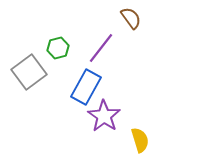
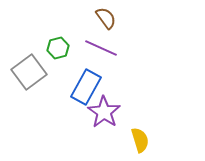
brown semicircle: moved 25 px left
purple line: rotated 76 degrees clockwise
purple star: moved 4 px up
